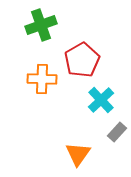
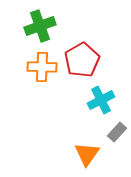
green cross: moved 1 px left, 1 px down
orange cross: moved 12 px up
cyan cross: rotated 16 degrees clockwise
orange triangle: moved 9 px right
